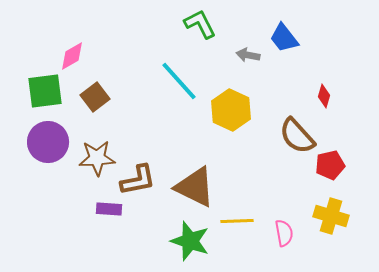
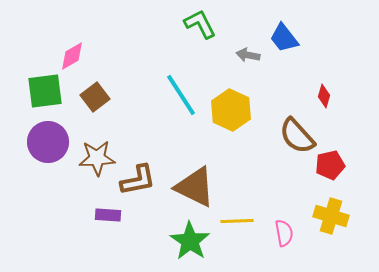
cyan line: moved 2 px right, 14 px down; rotated 9 degrees clockwise
purple rectangle: moved 1 px left, 6 px down
green star: rotated 15 degrees clockwise
